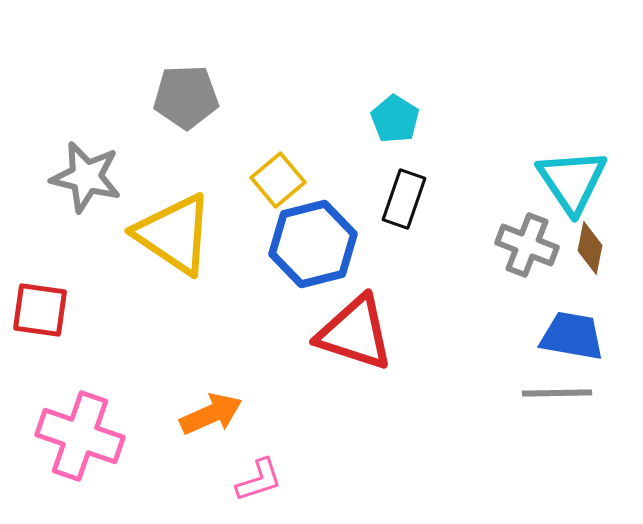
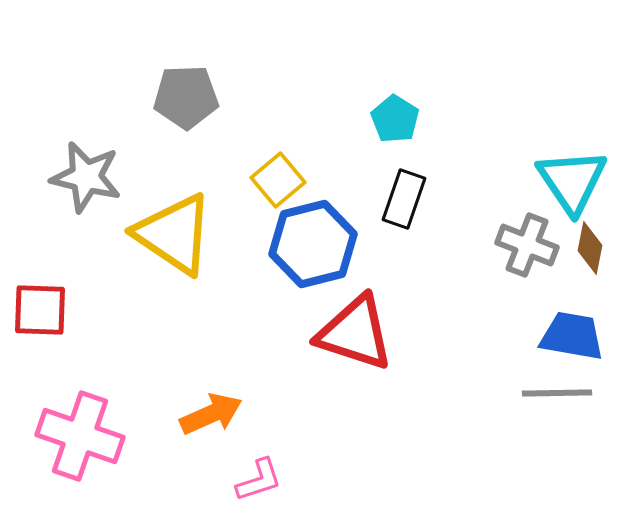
red square: rotated 6 degrees counterclockwise
